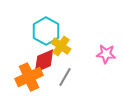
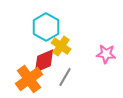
cyan hexagon: moved 4 px up
orange cross: moved 2 px down; rotated 12 degrees counterclockwise
